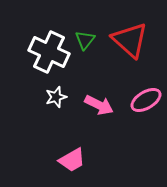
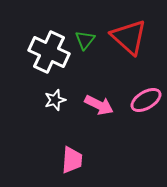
red triangle: moved 1 px left, 3 px up
white star: moved 1 px left, 3 px down
pink trapezoid: rotated 56 degrees counterclockwise
